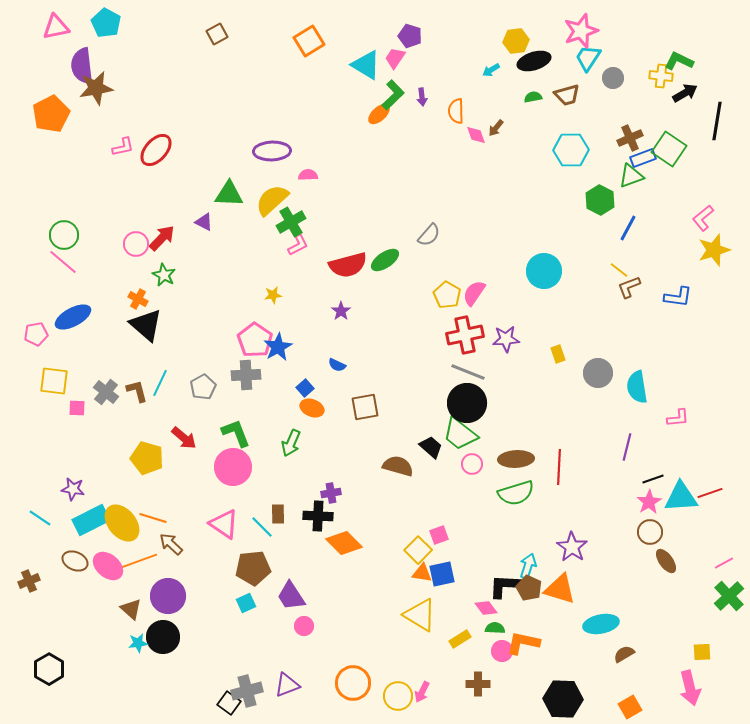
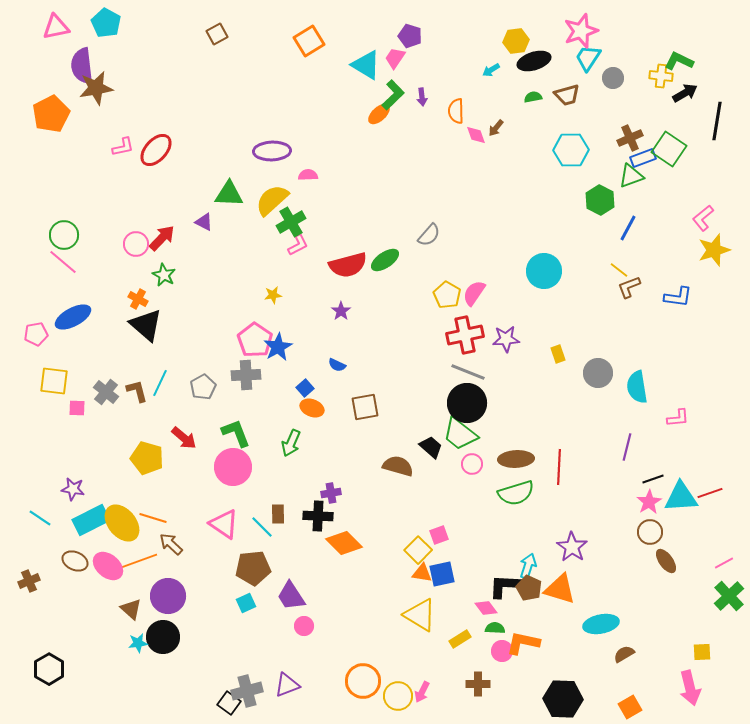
orange circle at (353, 683): moved 10 px right, 2 px up
